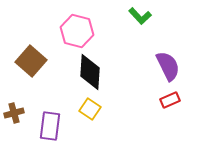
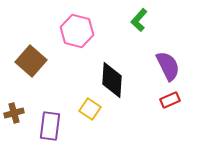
green L-shape: moved 1 px left, 4 px down; rotated 85 degrees clockwise
black diamond: moved 22 px right, 8 px down
